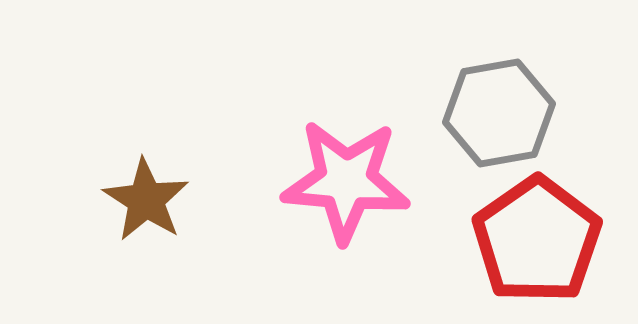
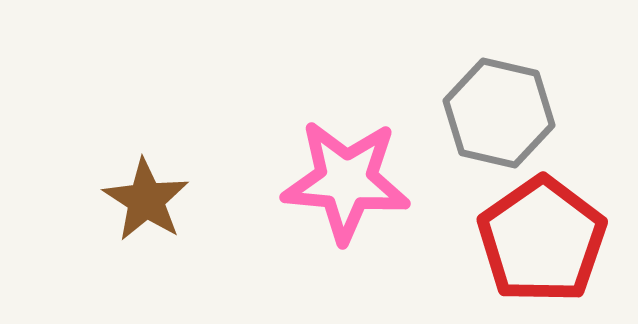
gray hexagon: rotated 23 degrees clockwise
red pentagon: moved 5 px right
